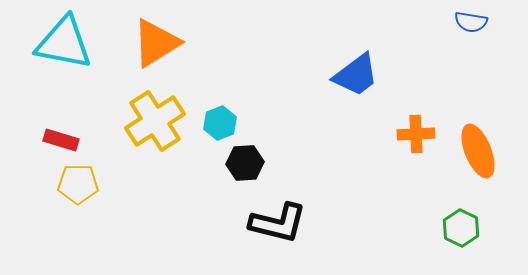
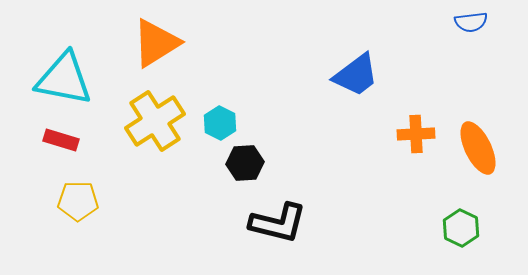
blue semicircle: rotated 16 degrees counterclockwise
cyan triangle: moved 36 px down
cyan hexagon: rotated 12 degrees counterclockwise
orange ellipse: moved 3 px up; rotated 4 degrees counterclockwise
yellow pentagon: moved 17 px down
